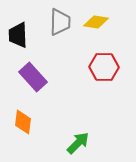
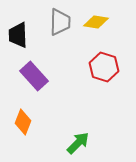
red hexagon: rotated 16 degrees clockwise
purple rectangle: moved 1 px right, 1 px up
orange diamond: rotated 15 degrees clockwise
